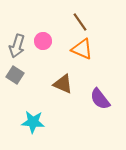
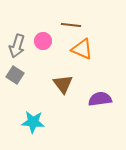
brown line: moved 9 px left, 3 px down; rotated 48 degrees counterclockwise
brown triangle: rotated 30 degrees clockwise
purple semicircle: rotated 120 degrees clockwise
